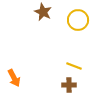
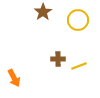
brown star: rotated 12 degrees clockwise
yellow line: moved 5 px right; rotated 42 degrees counterclockwise
brown cross: moved 11 px left, 26 px up
